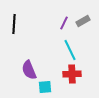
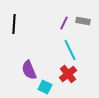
gray rectangle: rotated 40 degrees clockwise
red cross: moved 4 px left; rotated 36 degrees counterclockwise
cyan square: rotated 32 degrees clockwise
